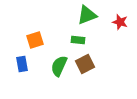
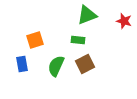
red star: moved 4 px right, 1 px up
green semicircle: moved 3 px left
